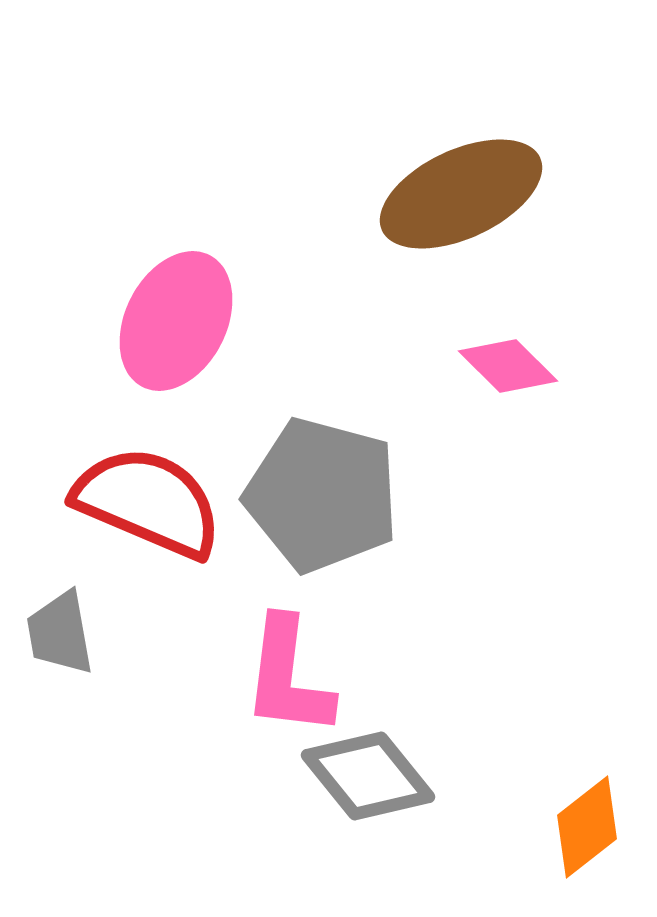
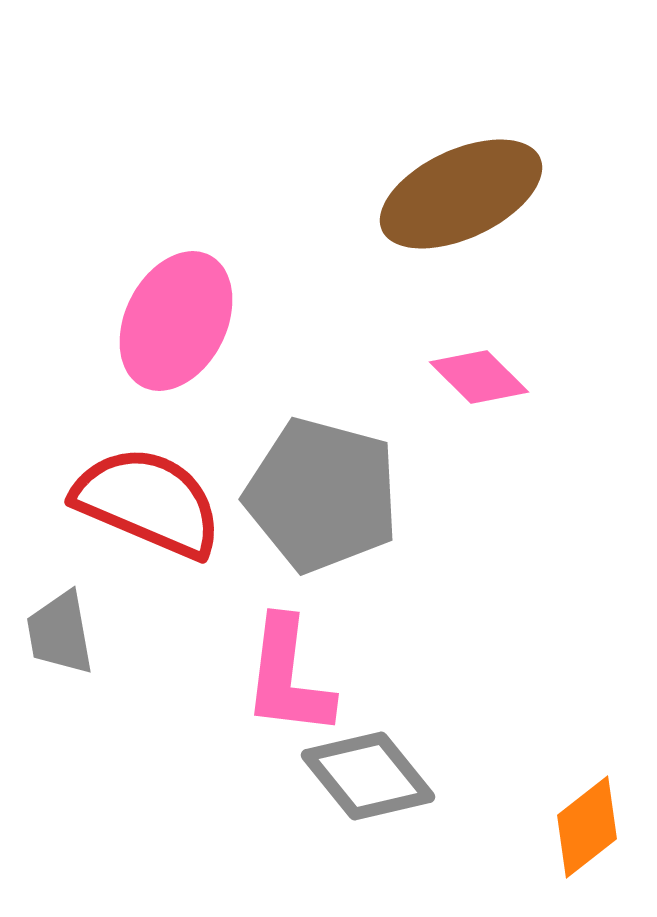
pink diamond: moved 29 px left, 11 px down
